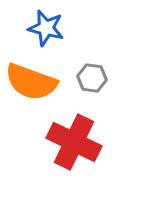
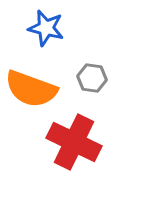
orange semicircle: moved 7 px down
